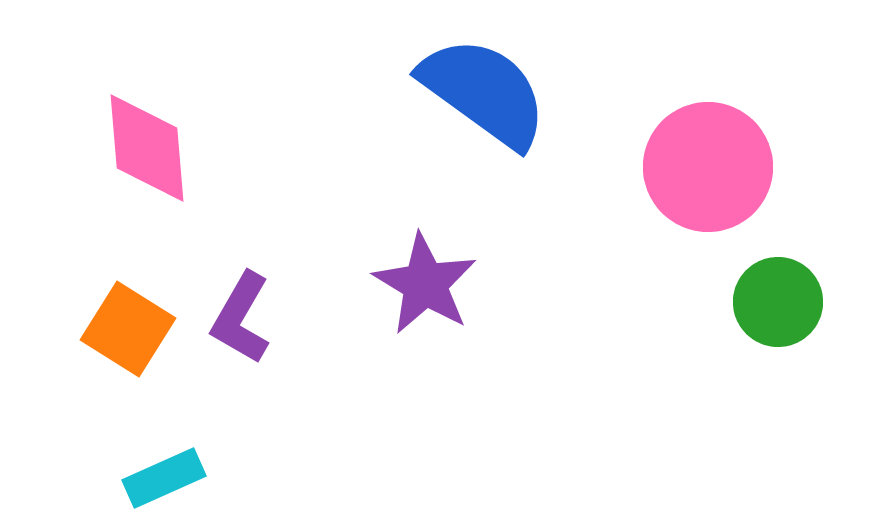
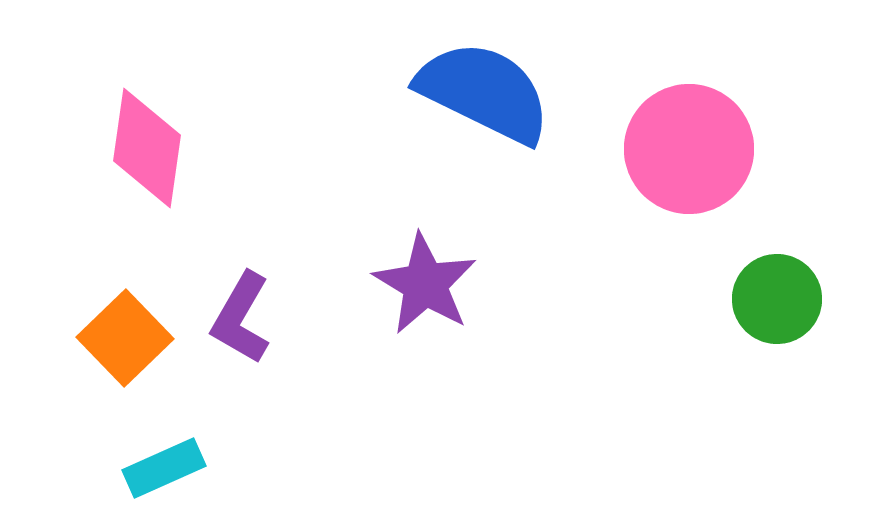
blue semicircle: rotated 10 degrees counterclockwise
pink diamond: rotated 13 degrees clockwise
pink circle: moved 19 px left, 18 px up
green circle: moved 1 px left, 3 px up
orange square: moved 3 px left, 9 px down; rotated 14 degrees clockwise
cyan rectangle: moved 10 px up
